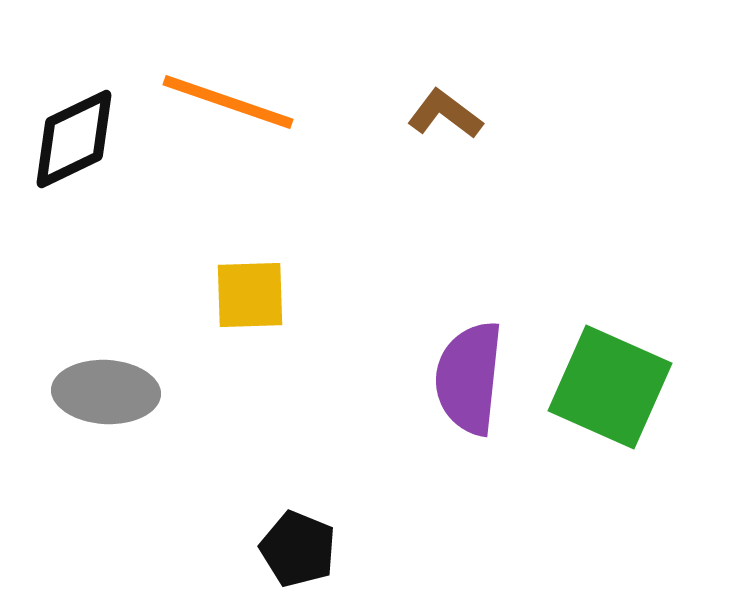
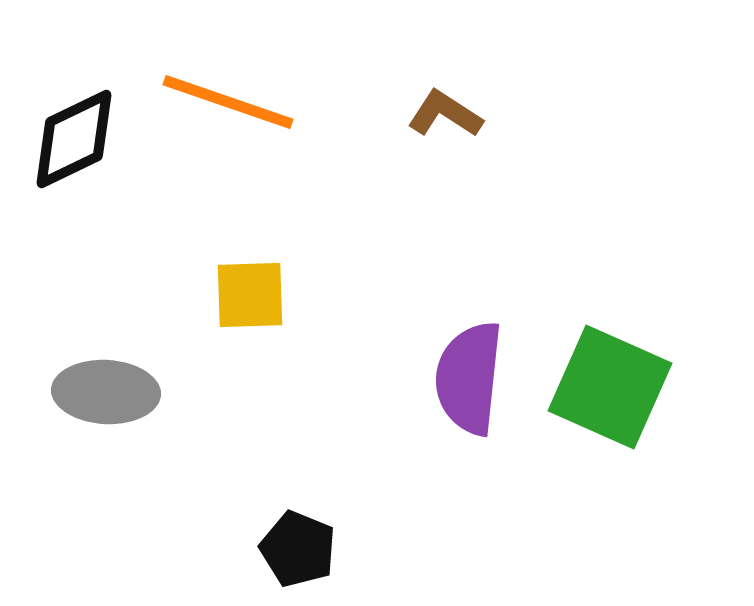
brown L-shape: rotated 4 degrees counterclockwise
